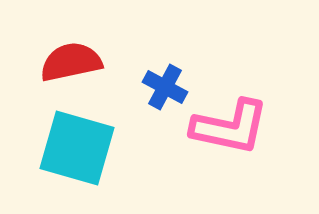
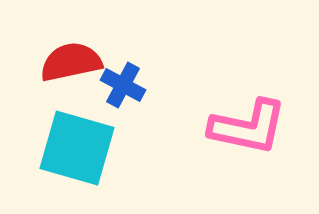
blue cross: moved 42 px left, 2 px up
pink L-shape: moved 18 px right
